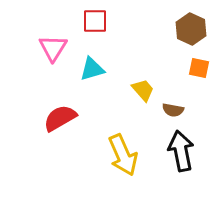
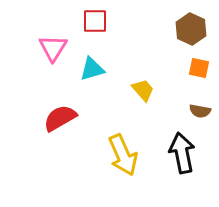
brown semicircle: moved 27 px right, 1 px down
black arrow: moved 1 px right, 2 px down
